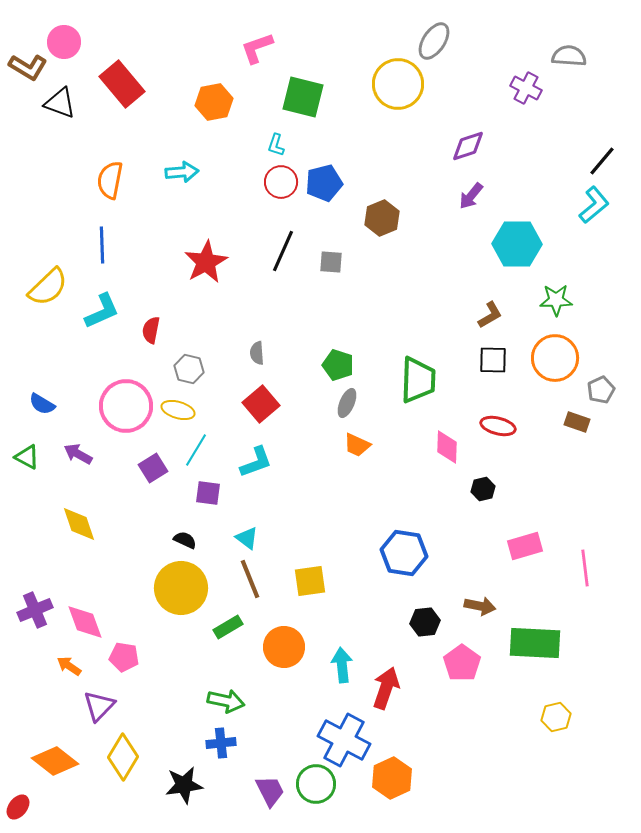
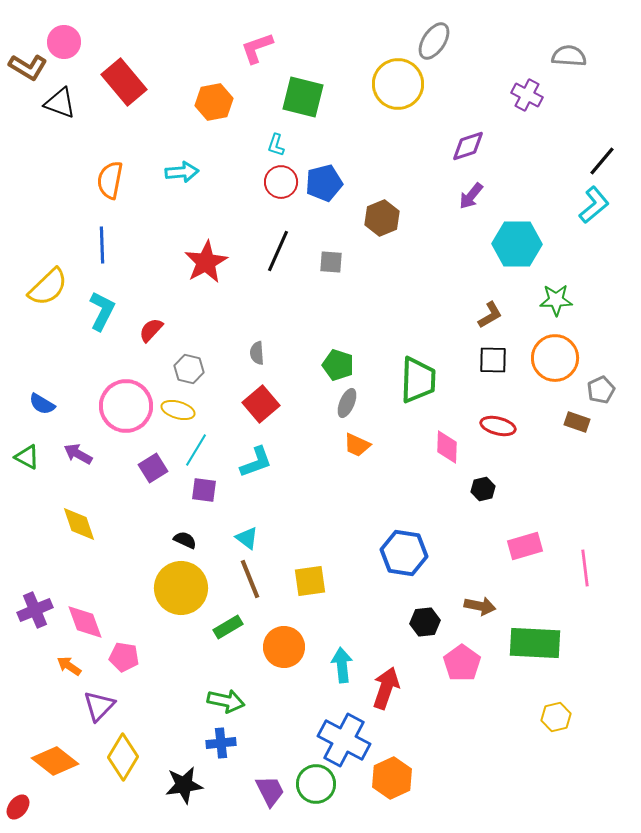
red rectangle at (122, 84): moved 2 px right, 2 px up
purple cross at (526, 88): moved 1 px right, 7 px down
black line at (283, 251): moved 5 px left
cyan L-shape at (102, 311): rotated 39 degrees counterclockwise
red semicircle at (151, 330): rotated 32 degrees clockwise
purple square at (208, 493): moved 4 px left, 3 px up
